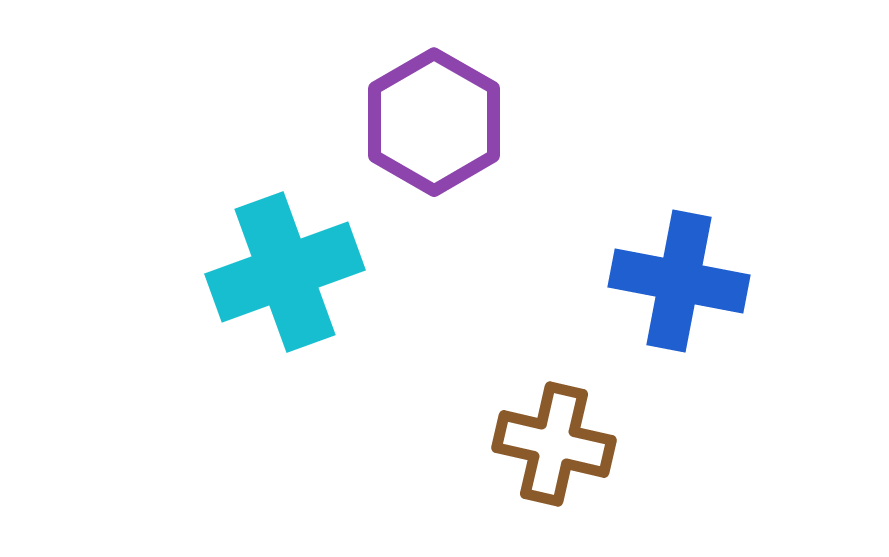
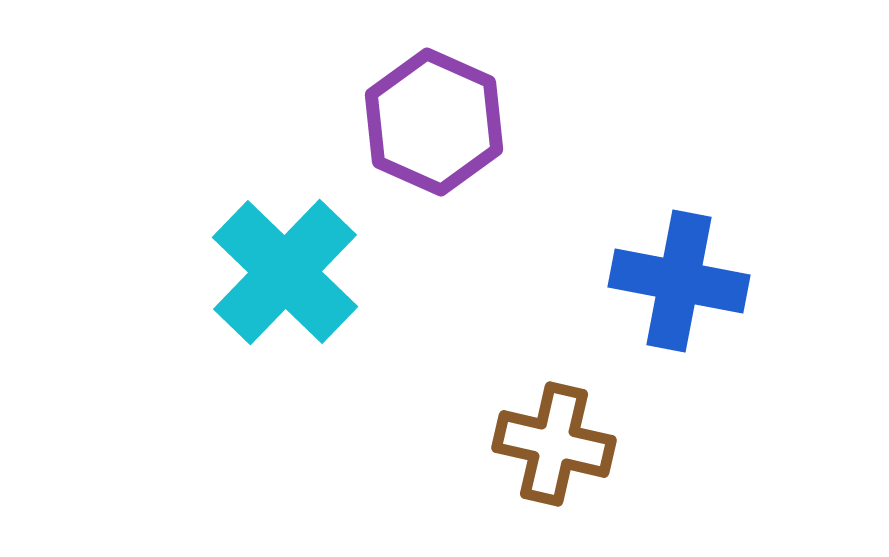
purple hexagon: rotated 6 degrees counterclockwise
cyan cross: rotated 26 degrees counterclockwise
